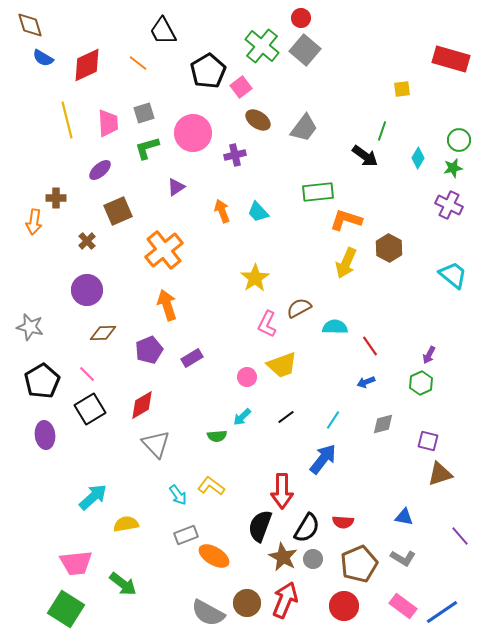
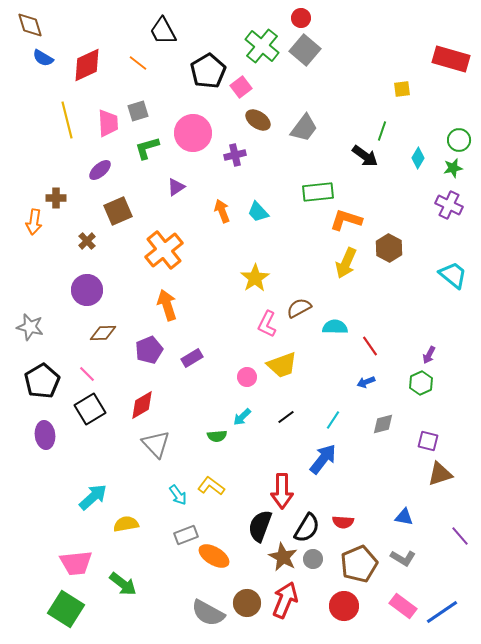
gray square at (144, 113): moved 6 px left, 2 px up
